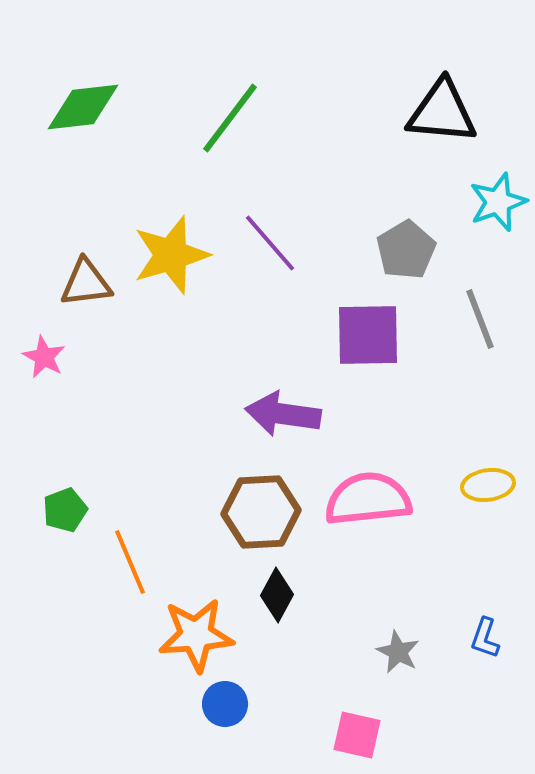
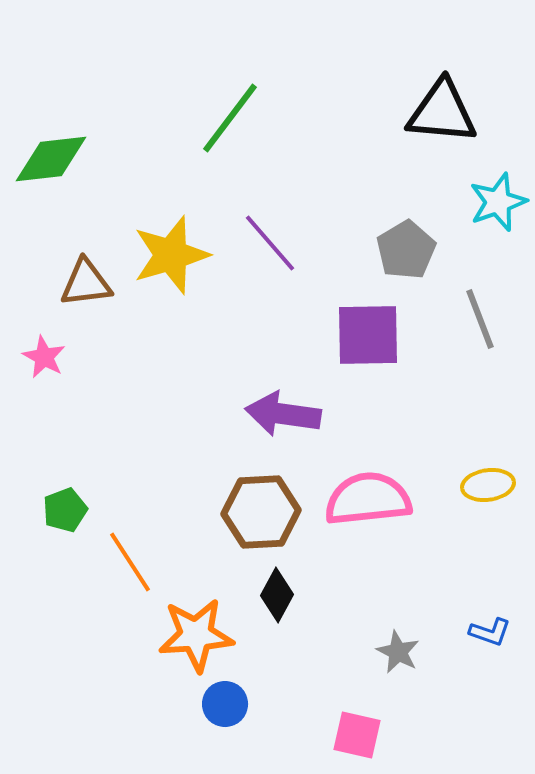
green diamond: moved 32 px left, 52 px down
orange line: rotated 10 degrees counterclockwise
blue L-shape: moved 5 px right, 6 px up; rotated 90 degrees counterclockwise
